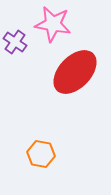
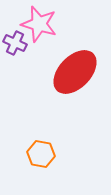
pink star: moved 14 px left; rotated 6 degrees clockwise
purple cross: moved 1 px down; rotated 10 degrees counterclockwise
